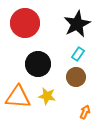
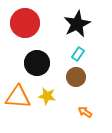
black circle: moved 1 px left, 1 px up
orange arrow: rotated 80 degrees counterclockwise
